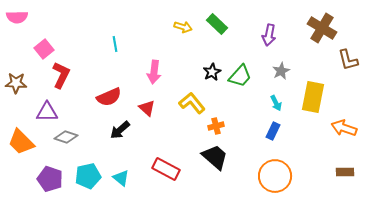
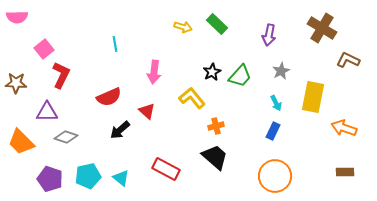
brown L-shape: rotated 130 degrees clockwise
yellow L-shape: moved 5 px up
red triangle: moved 3 px down
